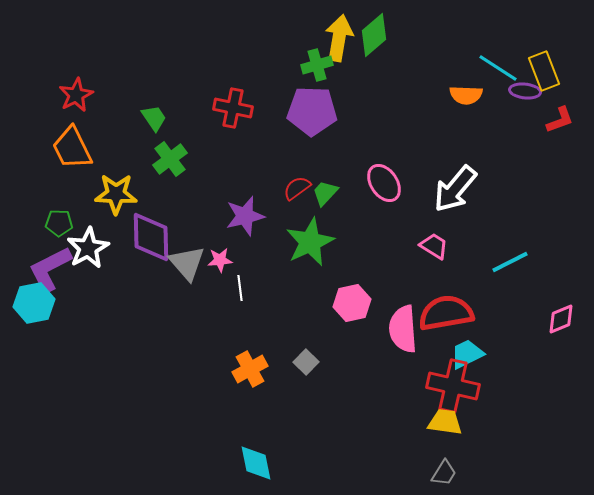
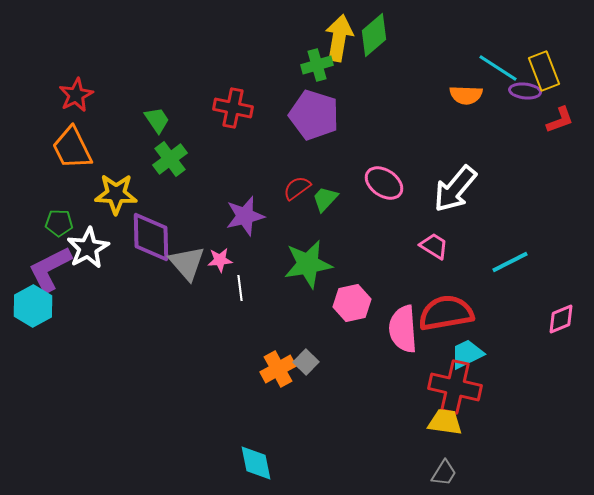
purple pentagon at (312, 111): moved 2 px right, 4 px down; rotated 15 degrees clockwise
green trapezoid at (154, 118): moved 3 px right, 2 px down
pink ellipse at (384, 183): rotated 21 degrees counterclockwise
green trapezoid at (325, 193): moved 6 px down
green star at (310, 242): moved 2 px left, 22 px down; rotated 15 degrees clockwise
cyan hexagon at (34, 303): moved 1 px left, 3 px down; rotated 18 degrees counterclockwise
orange cross at (250, 369): moved 28 px right
red cross at (453, 386): moved 2 px right, 1 px down
